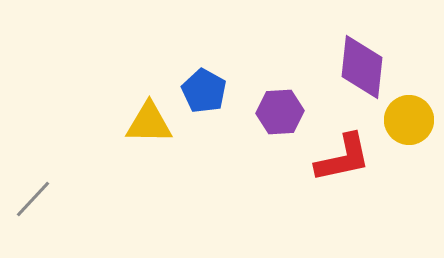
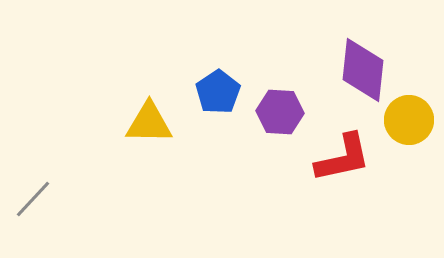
purple diamond: moved 1 px right, 3 px down
blue pentagon: moved 14 px right, 1 px down; rotated 9 degrees clockwise
purple hexagon: rotated 6 degrees clockwise
